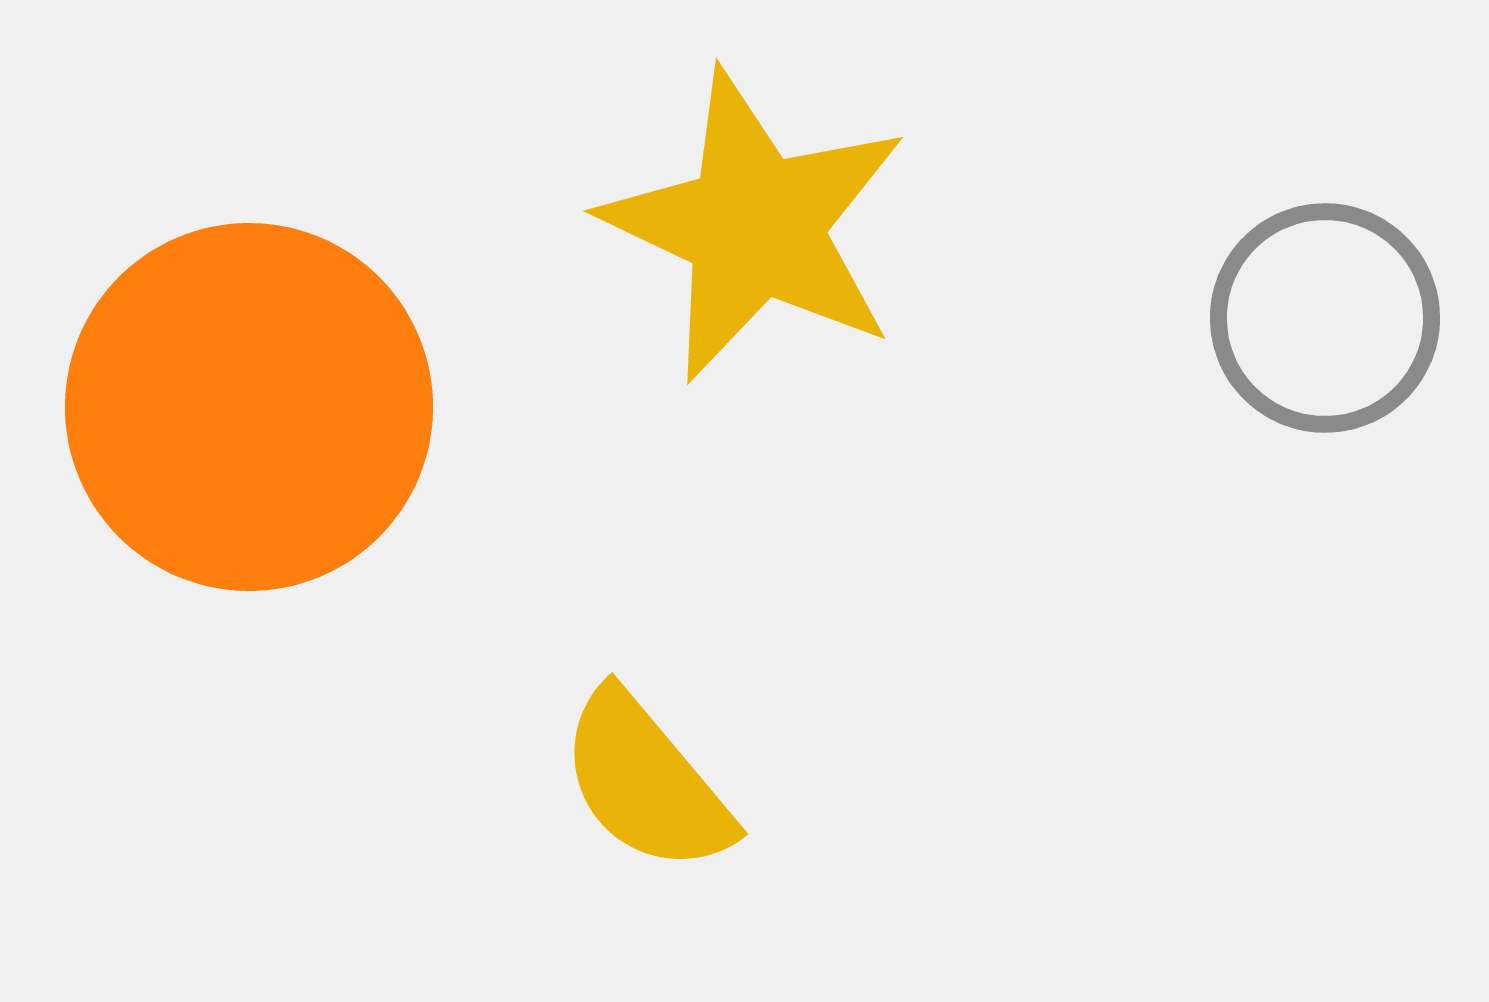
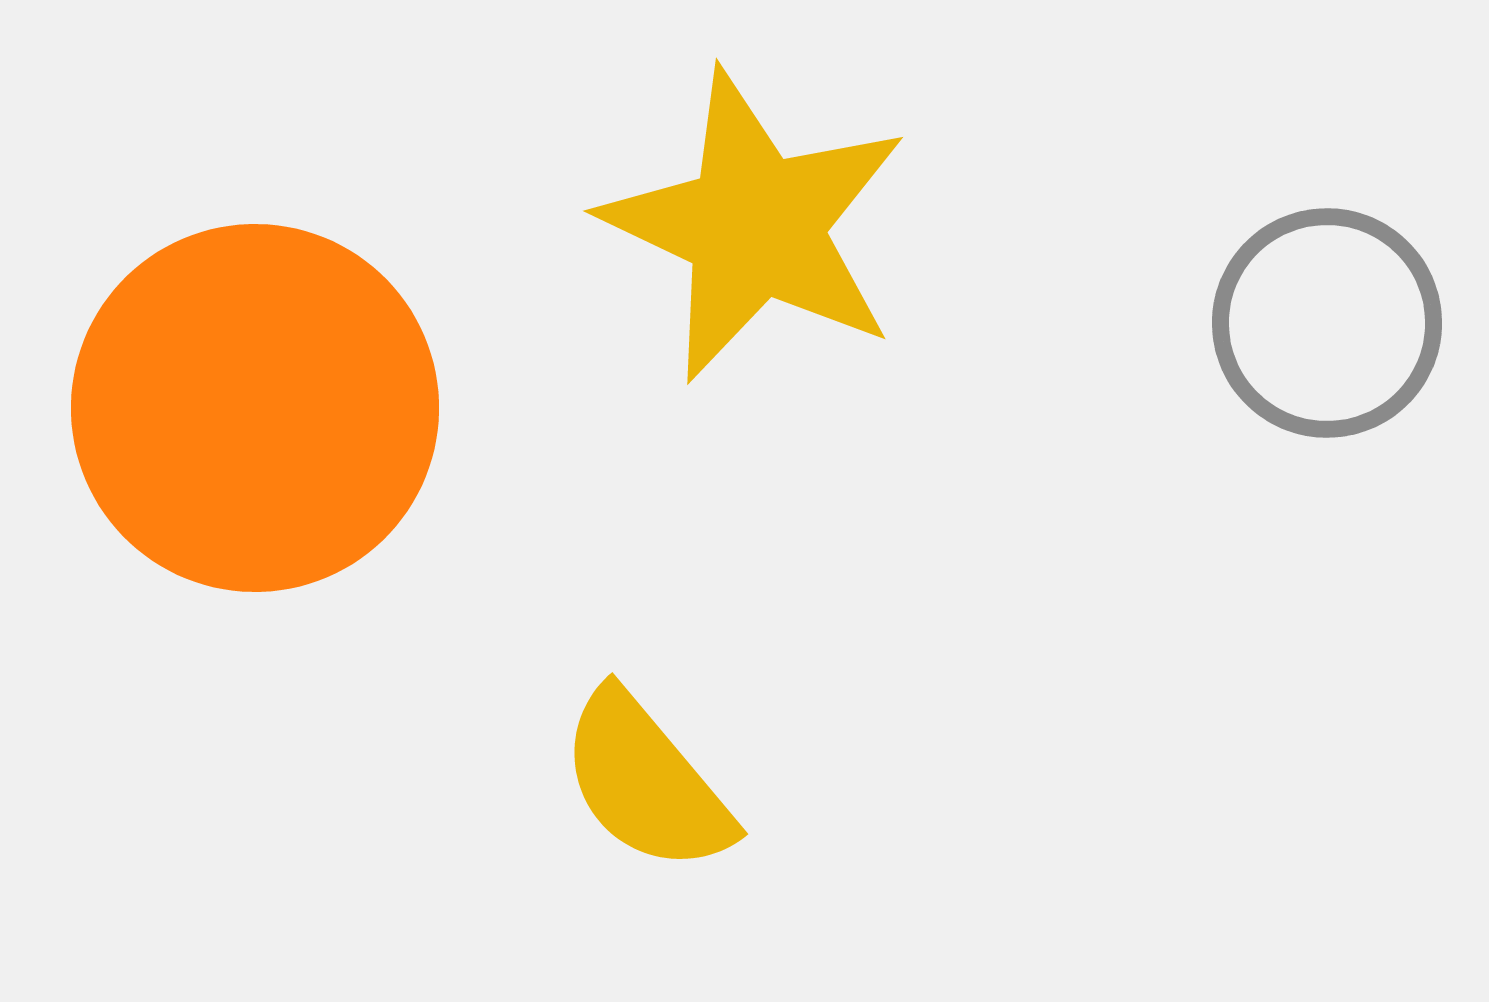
gray circle: moved 2 px right, 5 px down
orange circle: moved 6 px right, 1 px down
